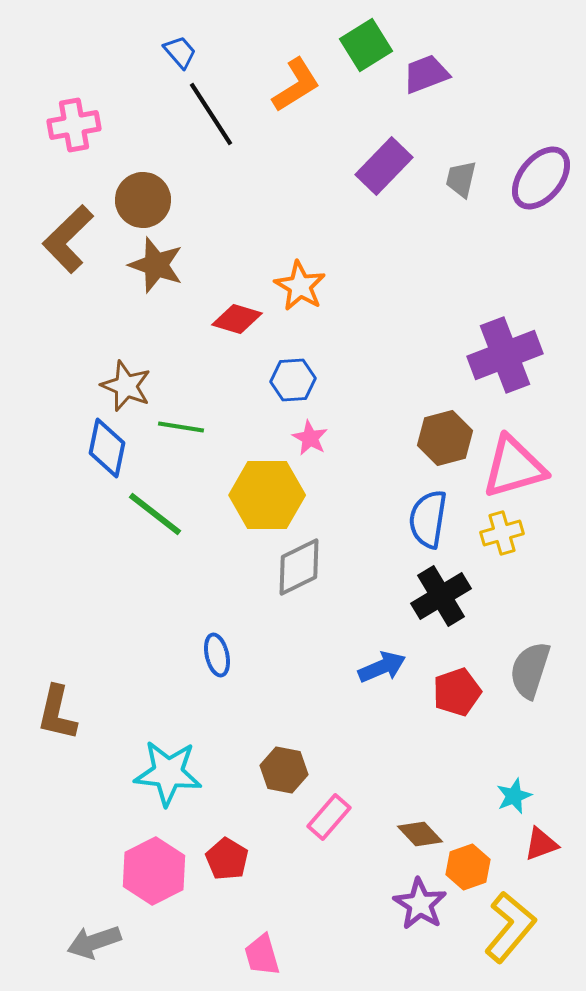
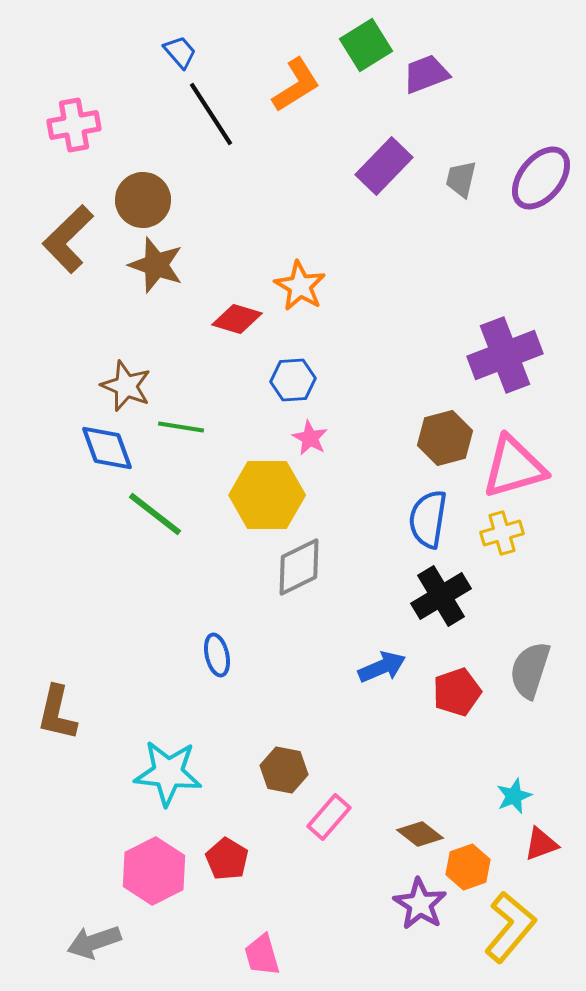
blue diamond at (107, 448): rotated 32 degrees counterclockwise
brown diamond at (420, 834): rotated 9 degrees counterclockwise
